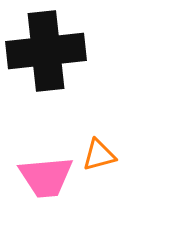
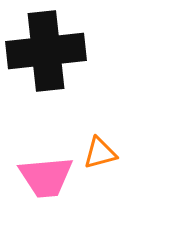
orange triangle: moved 1 px right, 2 px up
